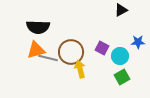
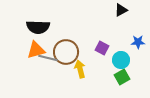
brown circle: moved 5 px left
cyan circle: moved 1 px right, 4 px down
